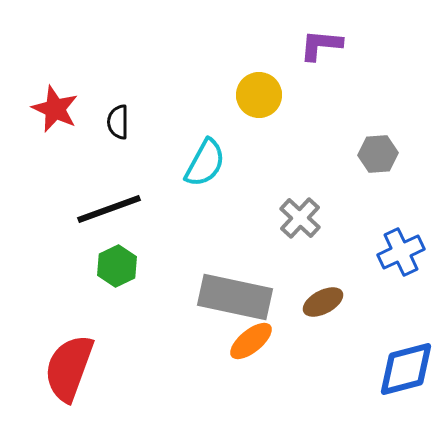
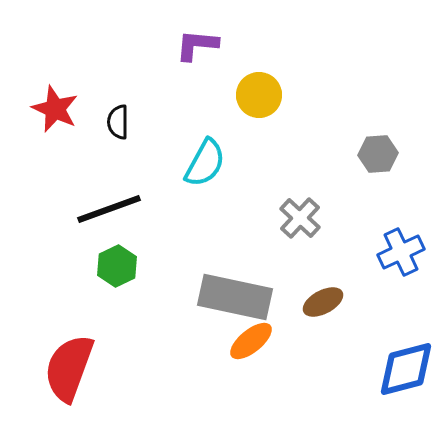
purple L-shape: moved 124 px left
